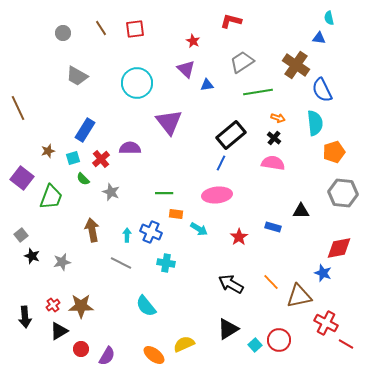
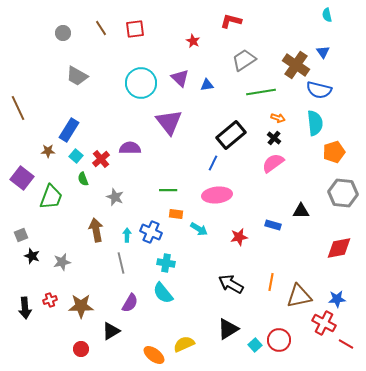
cyan semicircle at (329, 18): moved 2 px left, 3 px up
blue triangle at (319, 38): moved 4 px right, 14 px down; rotated 48 degrees clockwise
gray trapezoid at (242, 62): moved 2 px right, 2 px up
purple triangle at (186, 69): moved 6 px left, 9 px down
cyan circle at (137, 83): moved 4 px right
blue semicircle at (322, 90): moved 3 px left; rotated 50 degrees counterclockwise
green line at (258, 92): moved 3 px right
blue rectangle at (85, 130): moved 16 px left
brown star at (48, 151): rotated 16 degrees clockwise
cyan square at (73, 158): moved 3 px right, 2 px up; rotated 32 degrees counterclockwise
blue line at (221, 163): moved 8 px left
pink semicircle at (273, 163): rotated 45 degrees counterclockwise
green semicircle at (83, 179): rotated 24 degrees clockwise
gray star at (111, 192): moved 4 px right, 5 px down
green line at (164, 193): moved 4 px right, 3 px up
blue rectangle at (273, 227): moved 2 px up
brown arrow at (92, 230): moved 4 px right
gray square at (21, 235): rotated 16 degrees clockwise
red star at (239, 237): rotated 24 degrees clockwise
gray line at (121, 263): rotated 50 degrees clockwise
blue star at (323, 273): moved 14 px right, 26 px down; rotated 24 degrees counterclockwise
orange line at (271, 282): rotated 54 degrees clockwise
red cross at (53, 305): moved 3 px left, 5 px up; rotated 16 degrees clockwise
cyan semicircle at (146, 306): moved 17 px right, 13 px up
black arrow at (25, 317): moved 9 px up
red cross at (326, 323): moved 2 px left
black triangle at (59, 331): moved 52 px right
purple semicircle at (107, 356): moved 23 px right, 53 px up
